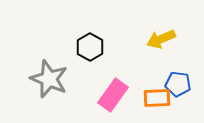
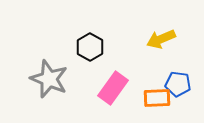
pink rectangle: moved 7 px up
